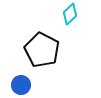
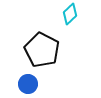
blue circle: moved 7 px right, 1 px up
